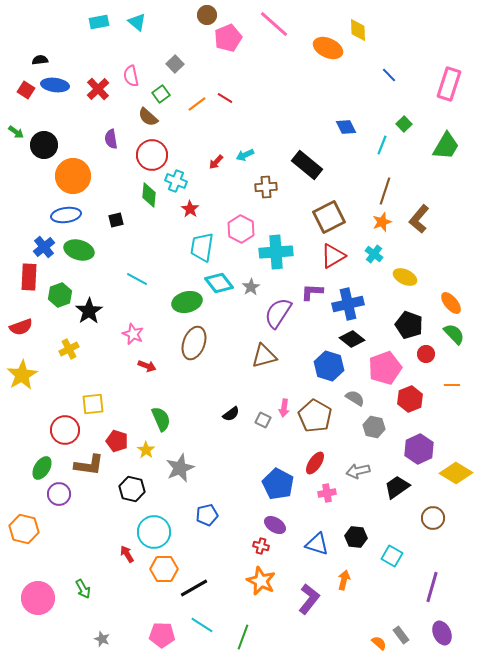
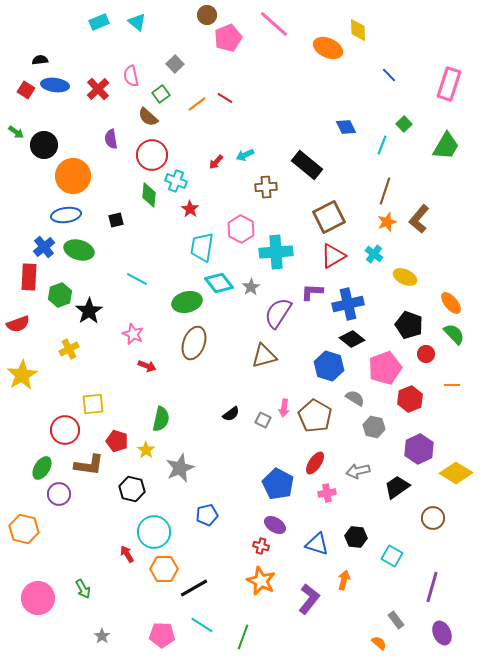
cyan rectangle at (99, 22): rotated 12 degrees counterclockwise
orange star at (382, 222): moved 5 px right
red semicircle at (21, 327): moved 3 px left, 3 px up
green semicircle at (161, 419): rotated 35 degrees clockwise
gray rectangle at (401, 635): moved 5 px left, 15 px up
gray star at (102, 639): moved 3 px up; rotated 14 degrees clockwise
